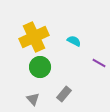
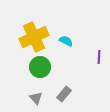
cyan semicircle: moved 8 px left
purple line: moved 6 px up; rotated 64 degrees clockwise
gray triangle: moved 3 px right, 1 px up
